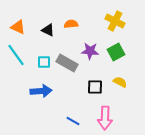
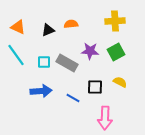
yellow cross: rotated 30 degrees counterclockwise
black triangle: rotated 48 degrees counterclockwise
blue line: moved 23 px up
